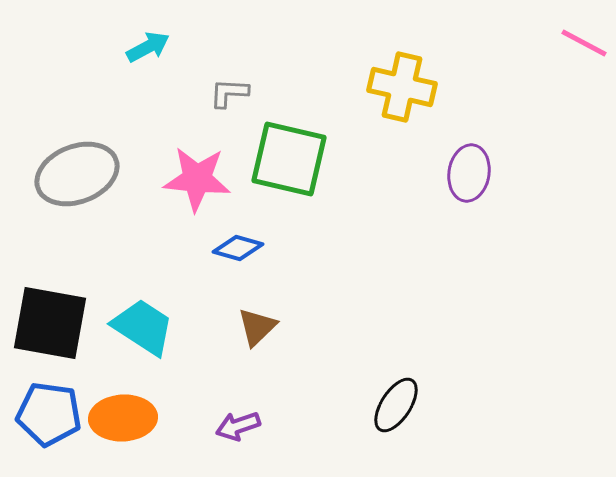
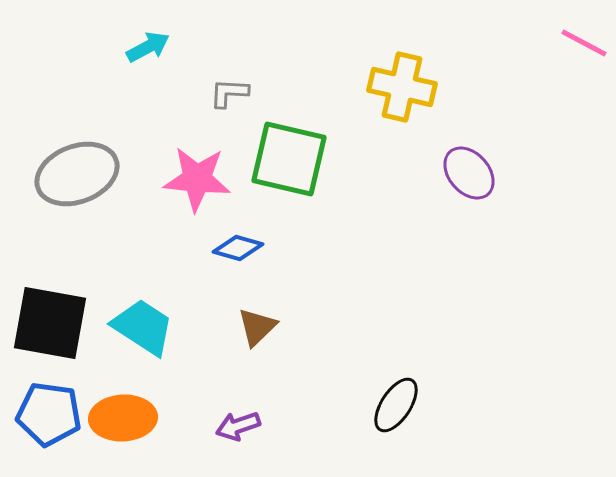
purple ellipse: rotated 50 degrees counterclockwise
